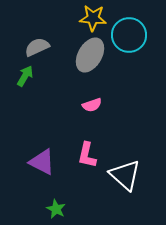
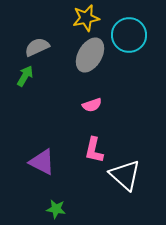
yellow star: moved 7 px left; rotated 16 degrees counterclockwise
pink L-shape: moved 7 px right, 5 px up
green star: rotated 18 degrees counterclockwise
